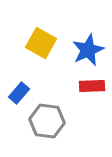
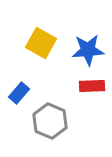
blue star: rotated 20 degrees clockwise
gray hexagon: moved 3 px right; rotated 16 degrees clockwise
